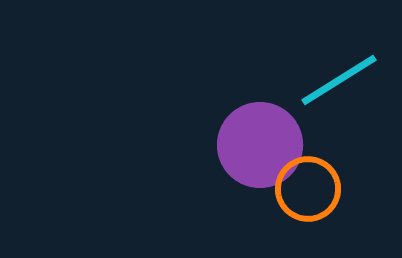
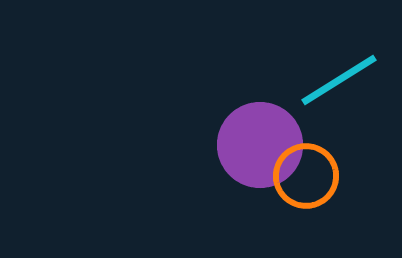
orange circle: moved 2 px left, 13 px up
